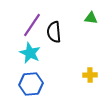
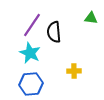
yellow cross: moved 16 px left, 4 px up
